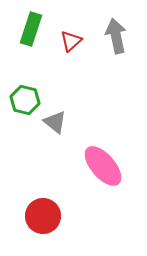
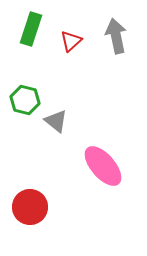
gray triangle: moved 1 px right, 1 px up
red circle: moved 13 px left, 9 px up
